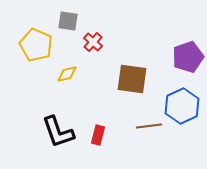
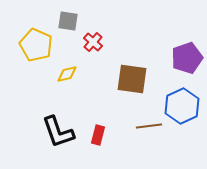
purple pentagon: moved 1 px left, 1 px down
